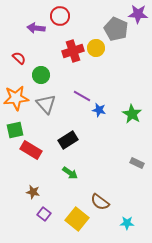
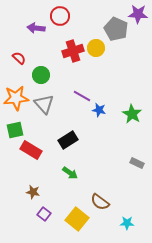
gray triangle: moved 2 px left
